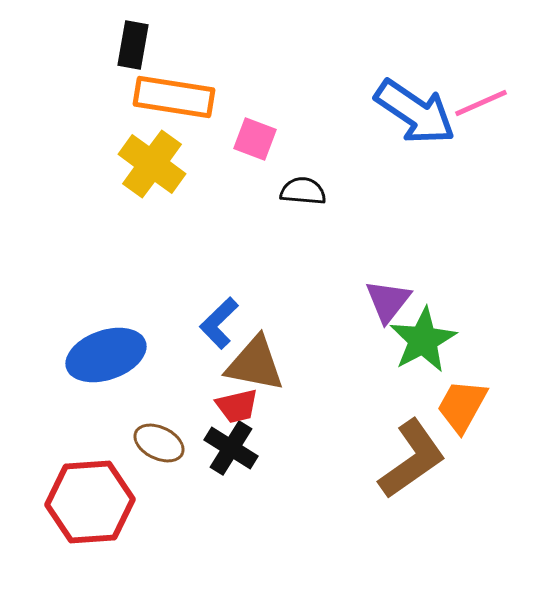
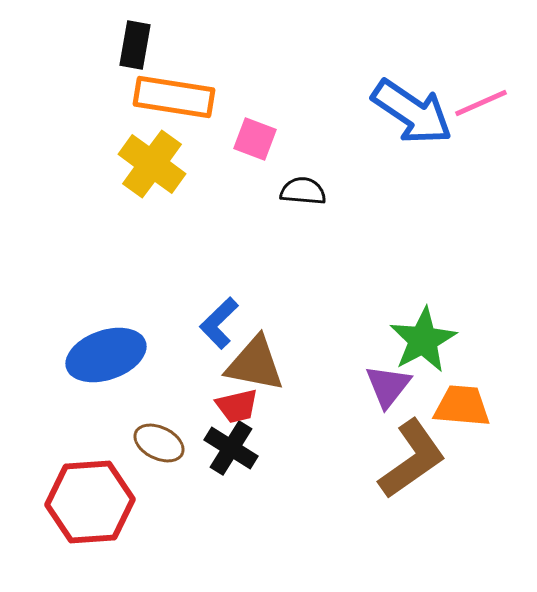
black rectangle: moved 2 px right
blue arrow: moved 3 px left
purple triangle: moved 85 px down
orange trapezoid: rotated 66 degrees clockwise
